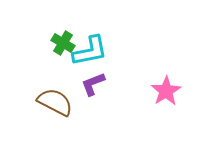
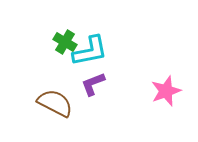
green cross: moved 2 px right, 1 px up
pink star: rotated 12 degrees clockwise
brown semicircle: moved 1 px down
